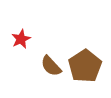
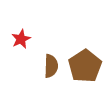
brown semicircle: rotated 135 degrees counterclockwise
